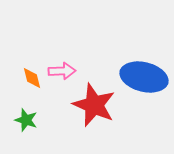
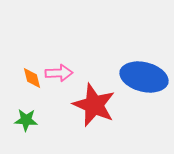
pink arrow: moved 3 px left, 2 px down
green star: rotated 15 degrees counterclockwise
